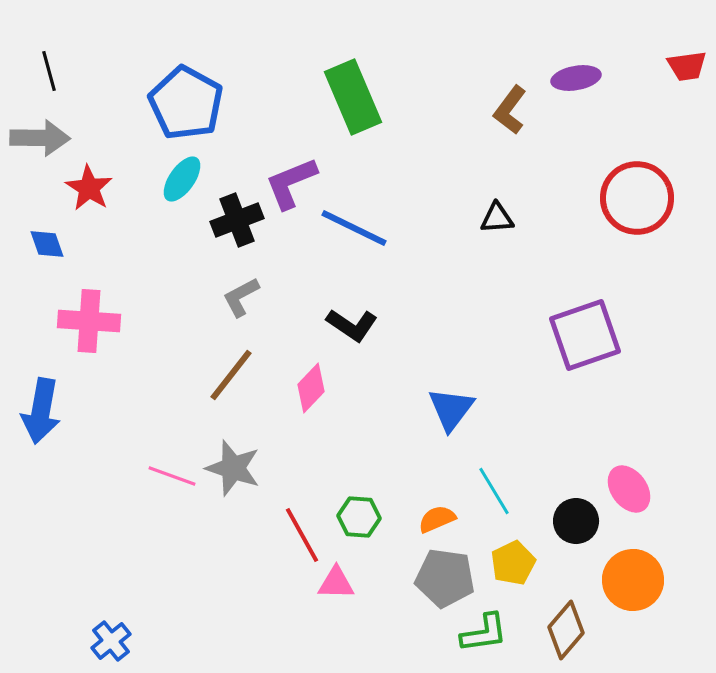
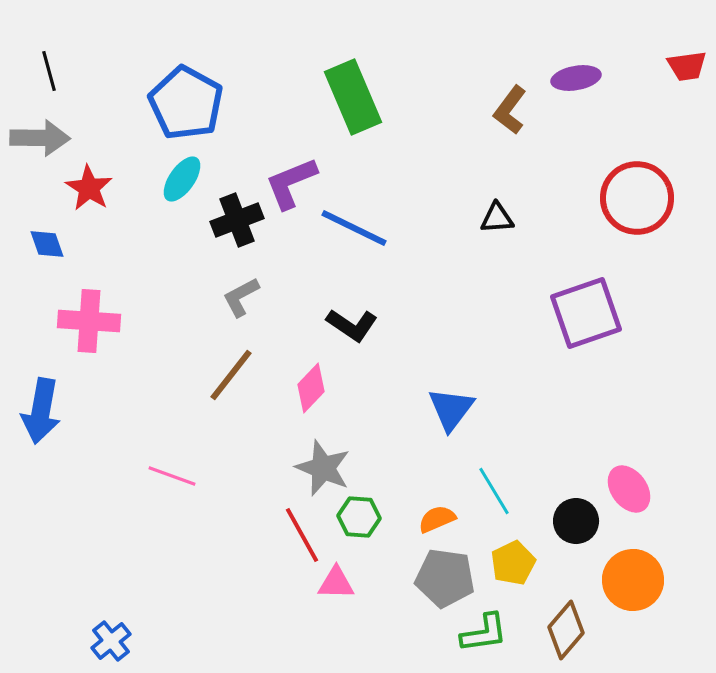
purple square: moved 1 px right, 22 px up
gray star: moved 90 px right; rotated 4 degrees clockwise
